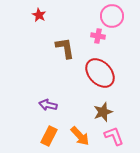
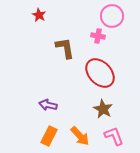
brown star: moved 3 px up; rotated 24 degrees counterclockwise
